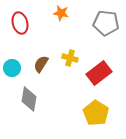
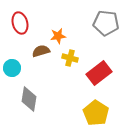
orange star: moved 3 px left, 23 px down; rotated 21 degrees counterclockwise
brown semicircle: moved 13 px up; rotated 42 degrees clockwise
